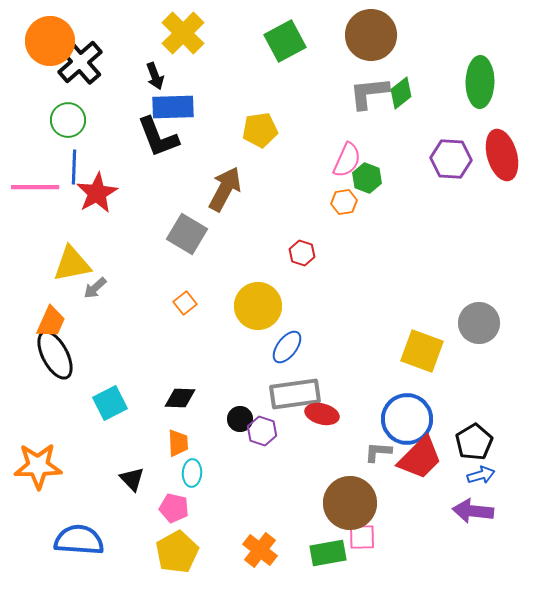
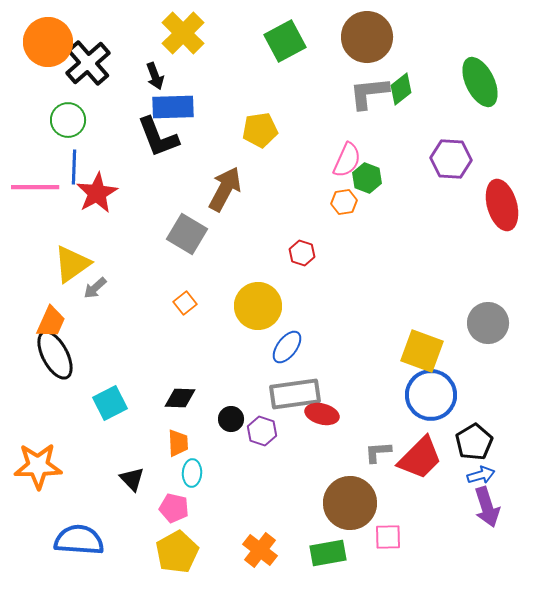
brown circle at (371, 35): moved 4 px left, 2 px down
orange circle at (50, 41): moved 2 px left, 1 px down
black cross at (80, 62): moved 8 px right, 1 px down
green ellipse at (480, 82): rotated 27 degrees counterclockwise
green diamond at (401, 93): moved 4 px up
red ellipse at (502, 155): moved 50 px down
yellow triangle at (72, 264): rotated 24 degrees counterclockwise
gray circle at (479, 323): moved 9 px right
black circle at (240, 419): moved 9 px left
blue circle at (407, 419): moved 24 px right, 24 px up
gray L-shape at (378, 452): rotated 8 degrees counterclockwise
purple arrow at (473, 511): moved 14 px right, 4 px up; rotated 114 degrees counterclockwise
pink square at (362, 537): moved 26 px right
